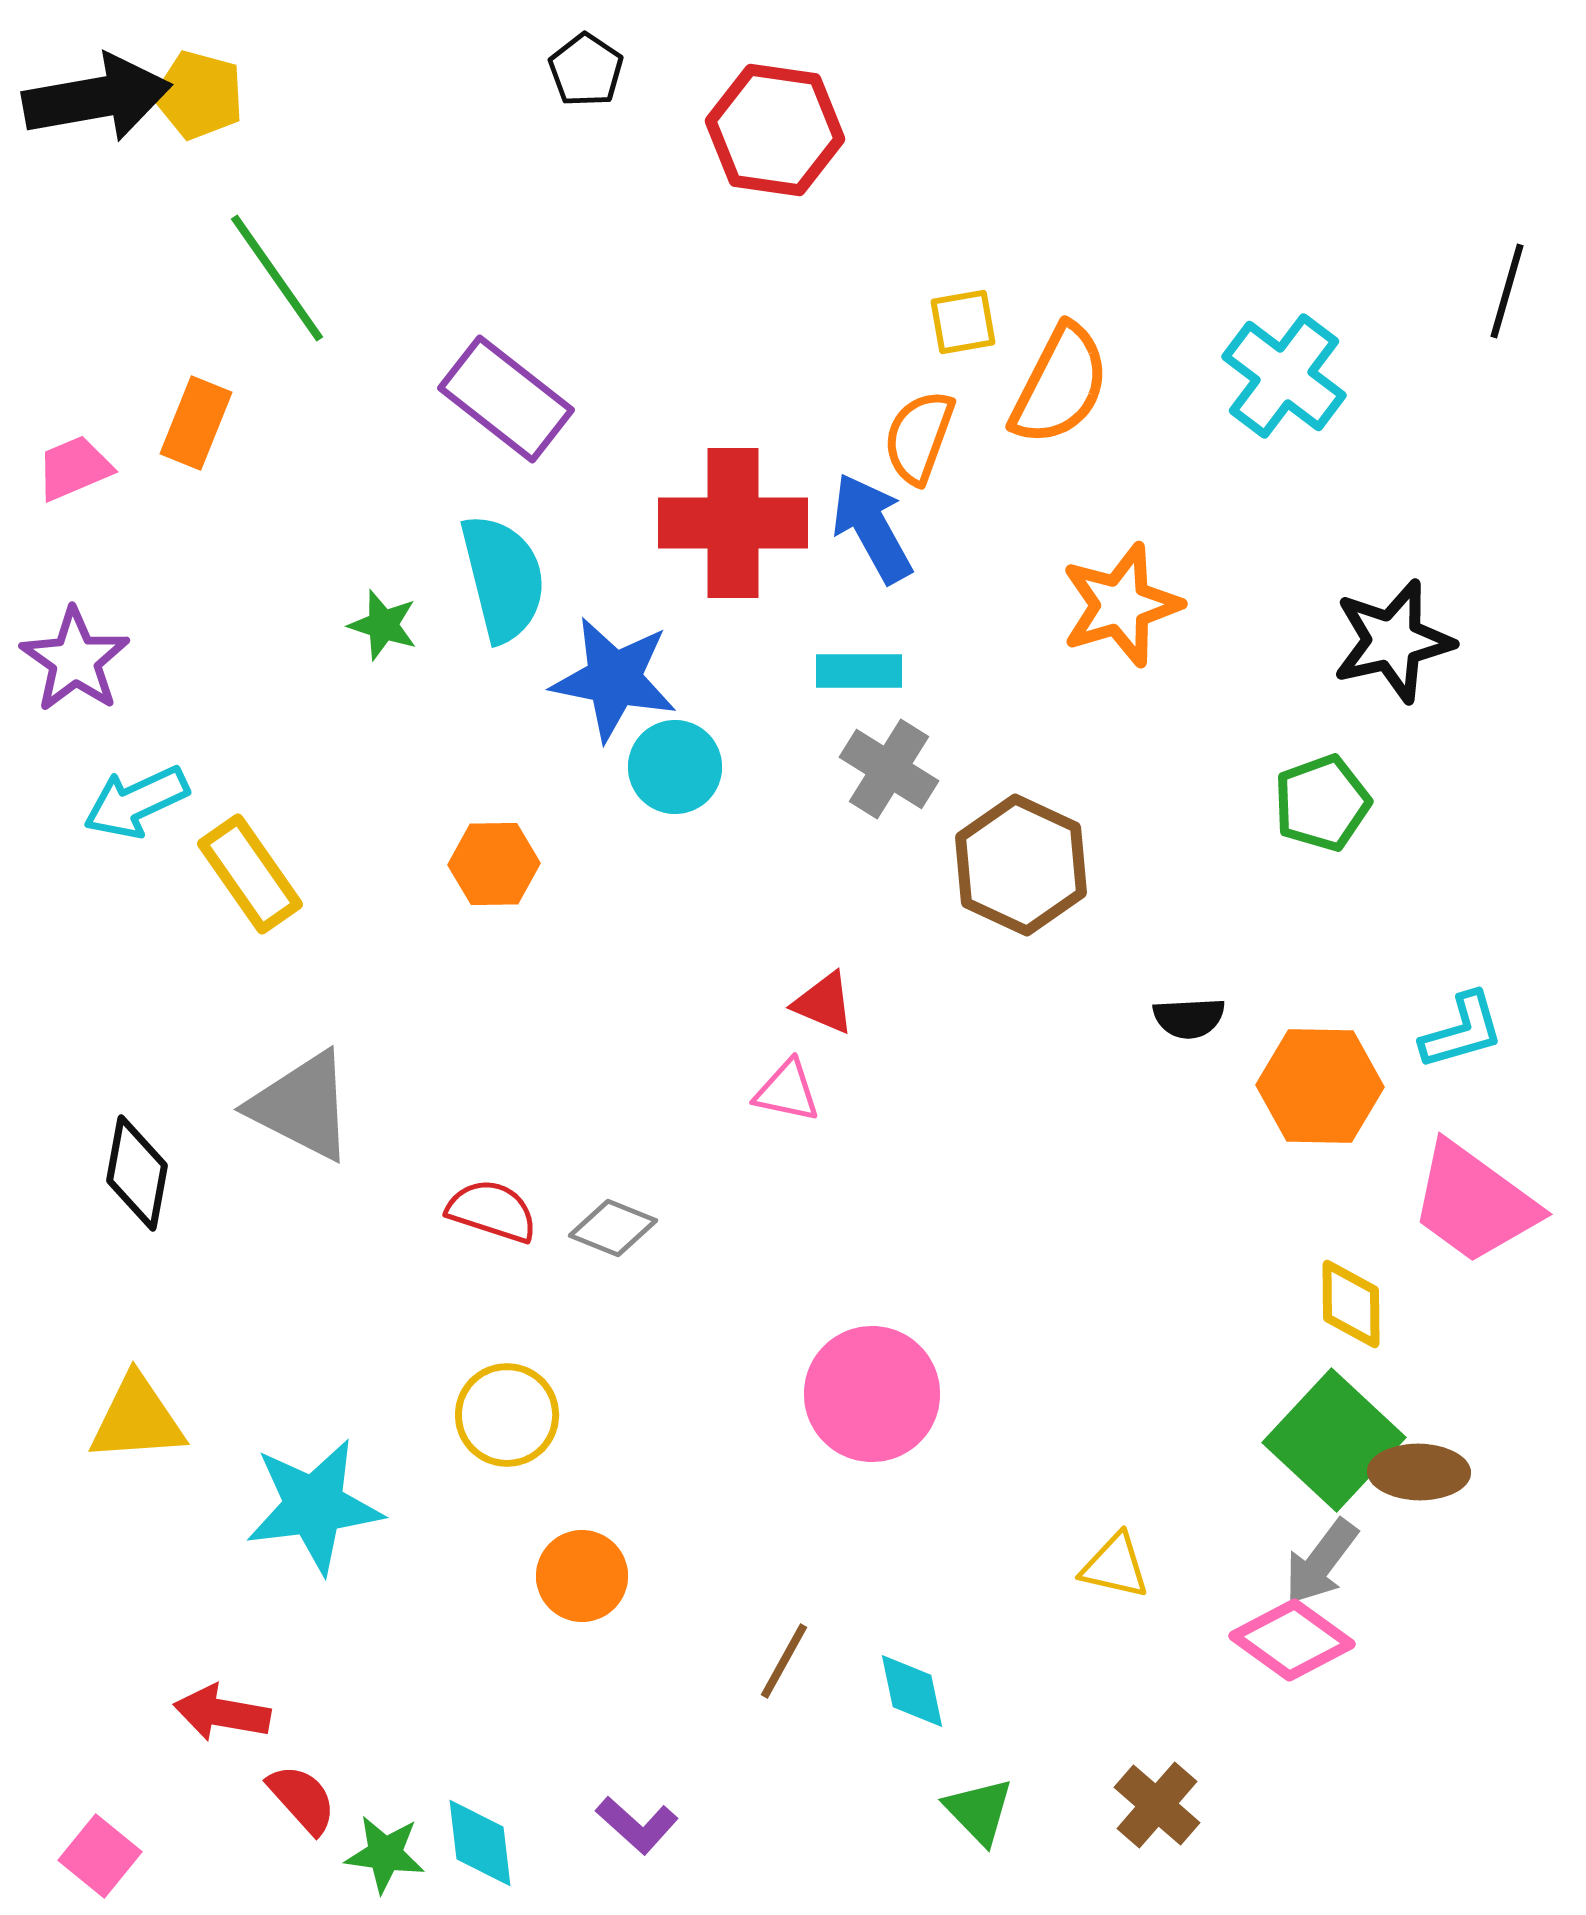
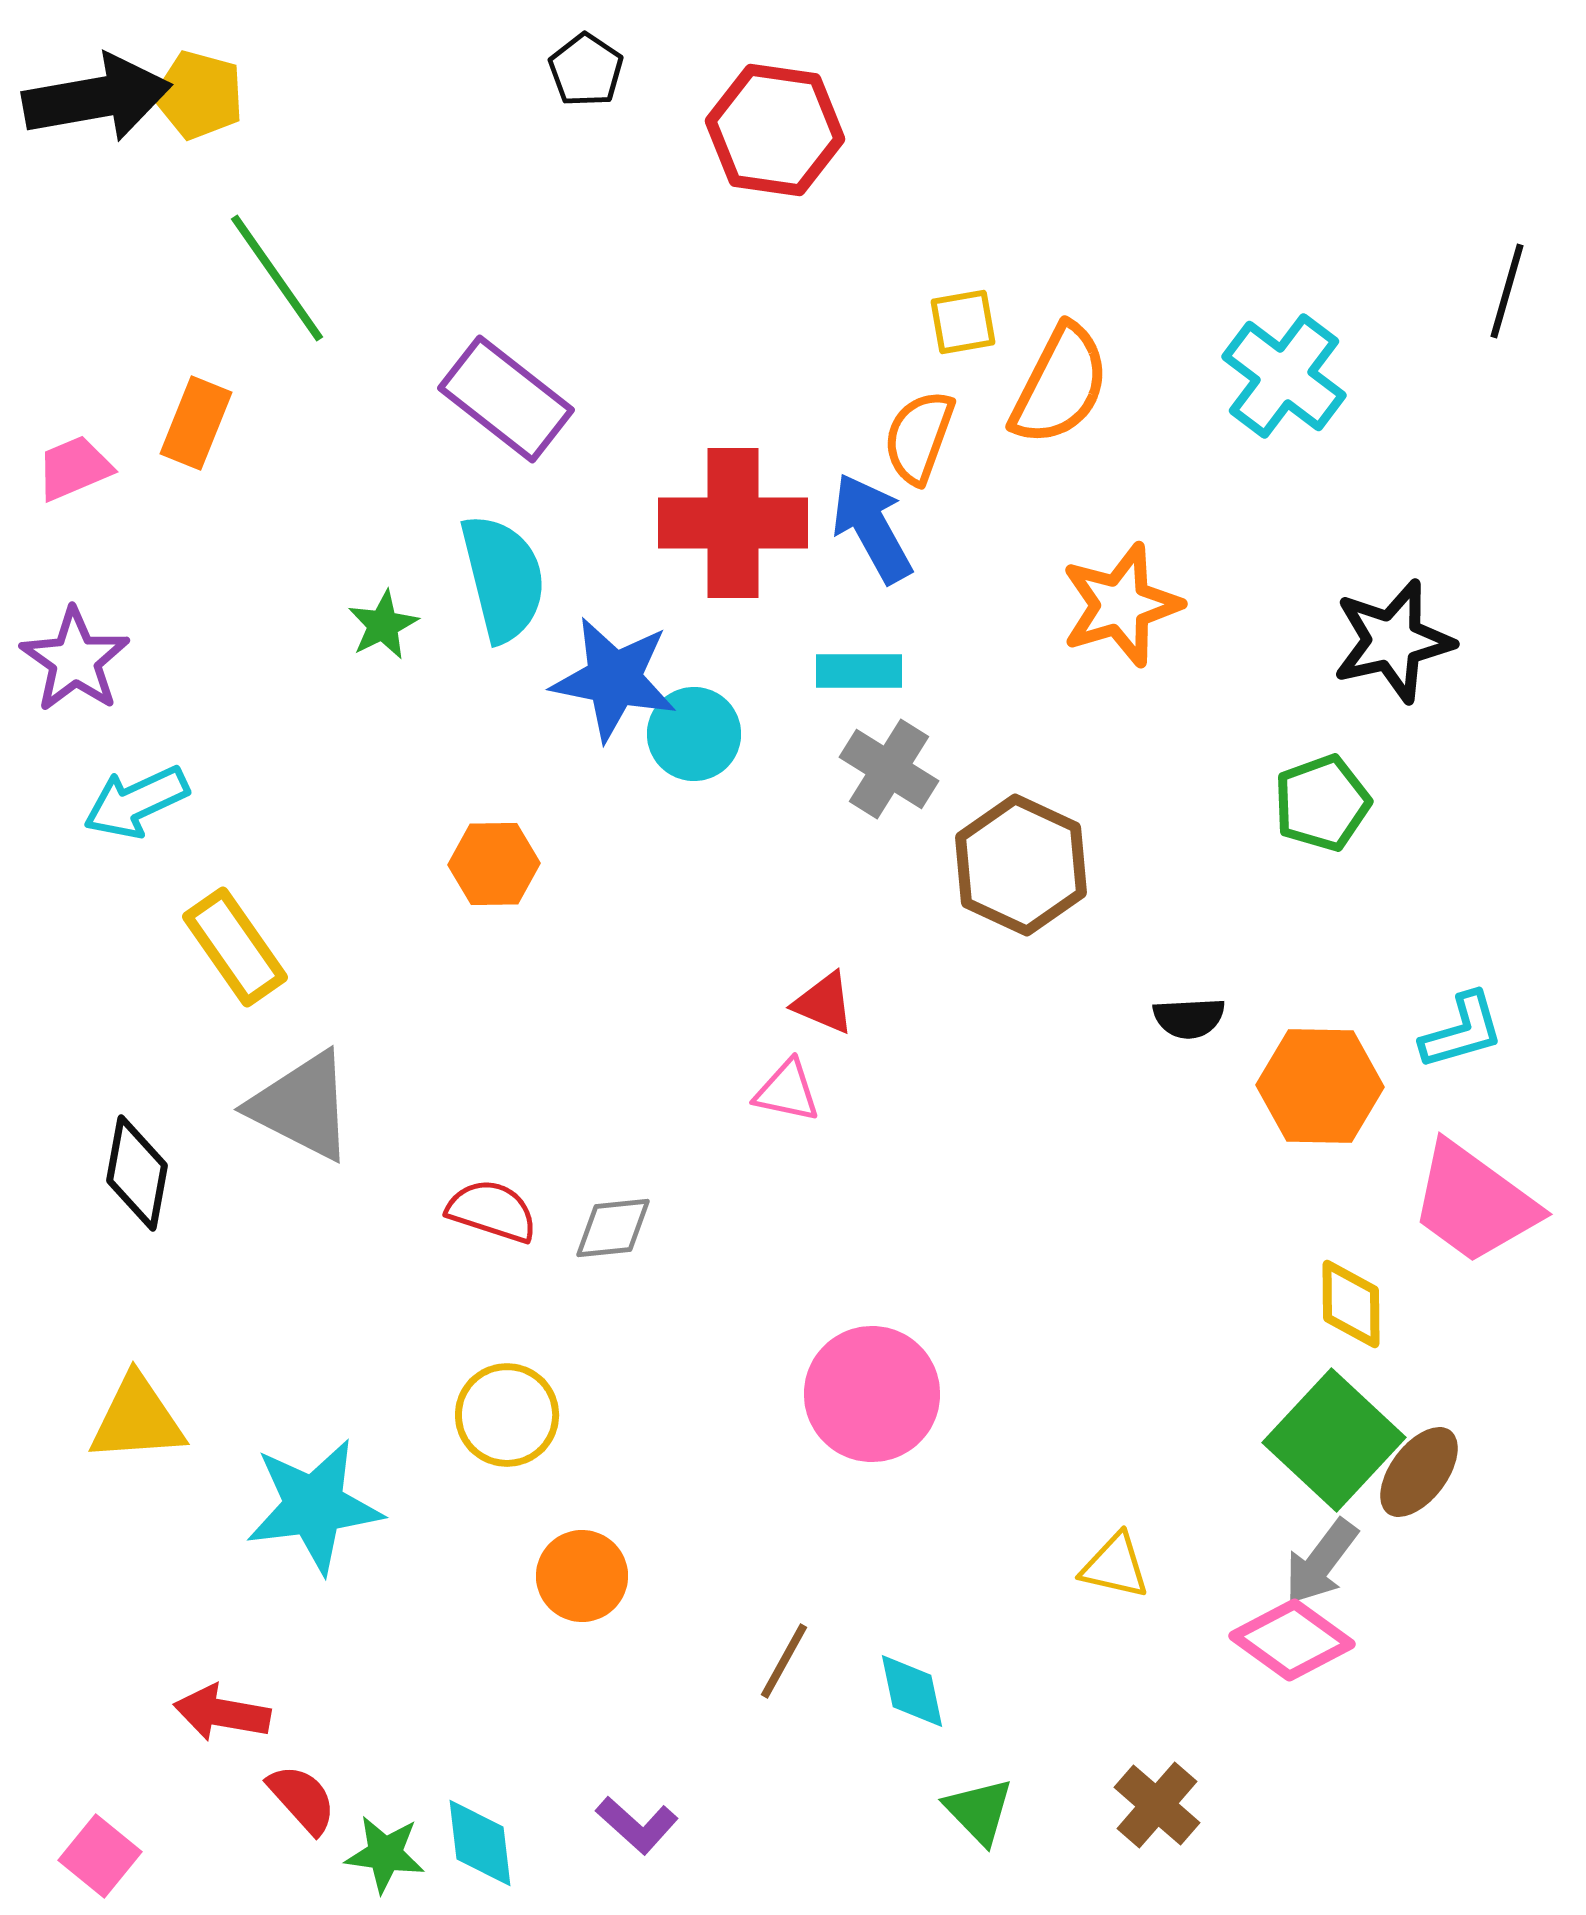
green star at (383, 625): rotated 28 degrees clockwise
cyan circle at (675, 767): moved 19 px right, 33 px up
yellow rectangle at (250, 874): moved 15 px left, 73 px down
gray diamond at (613, 1228): rotated 28 degrees counterclockwise
brown ellipse at (1419, 1472): rotated 54 degrees counterclockwise
